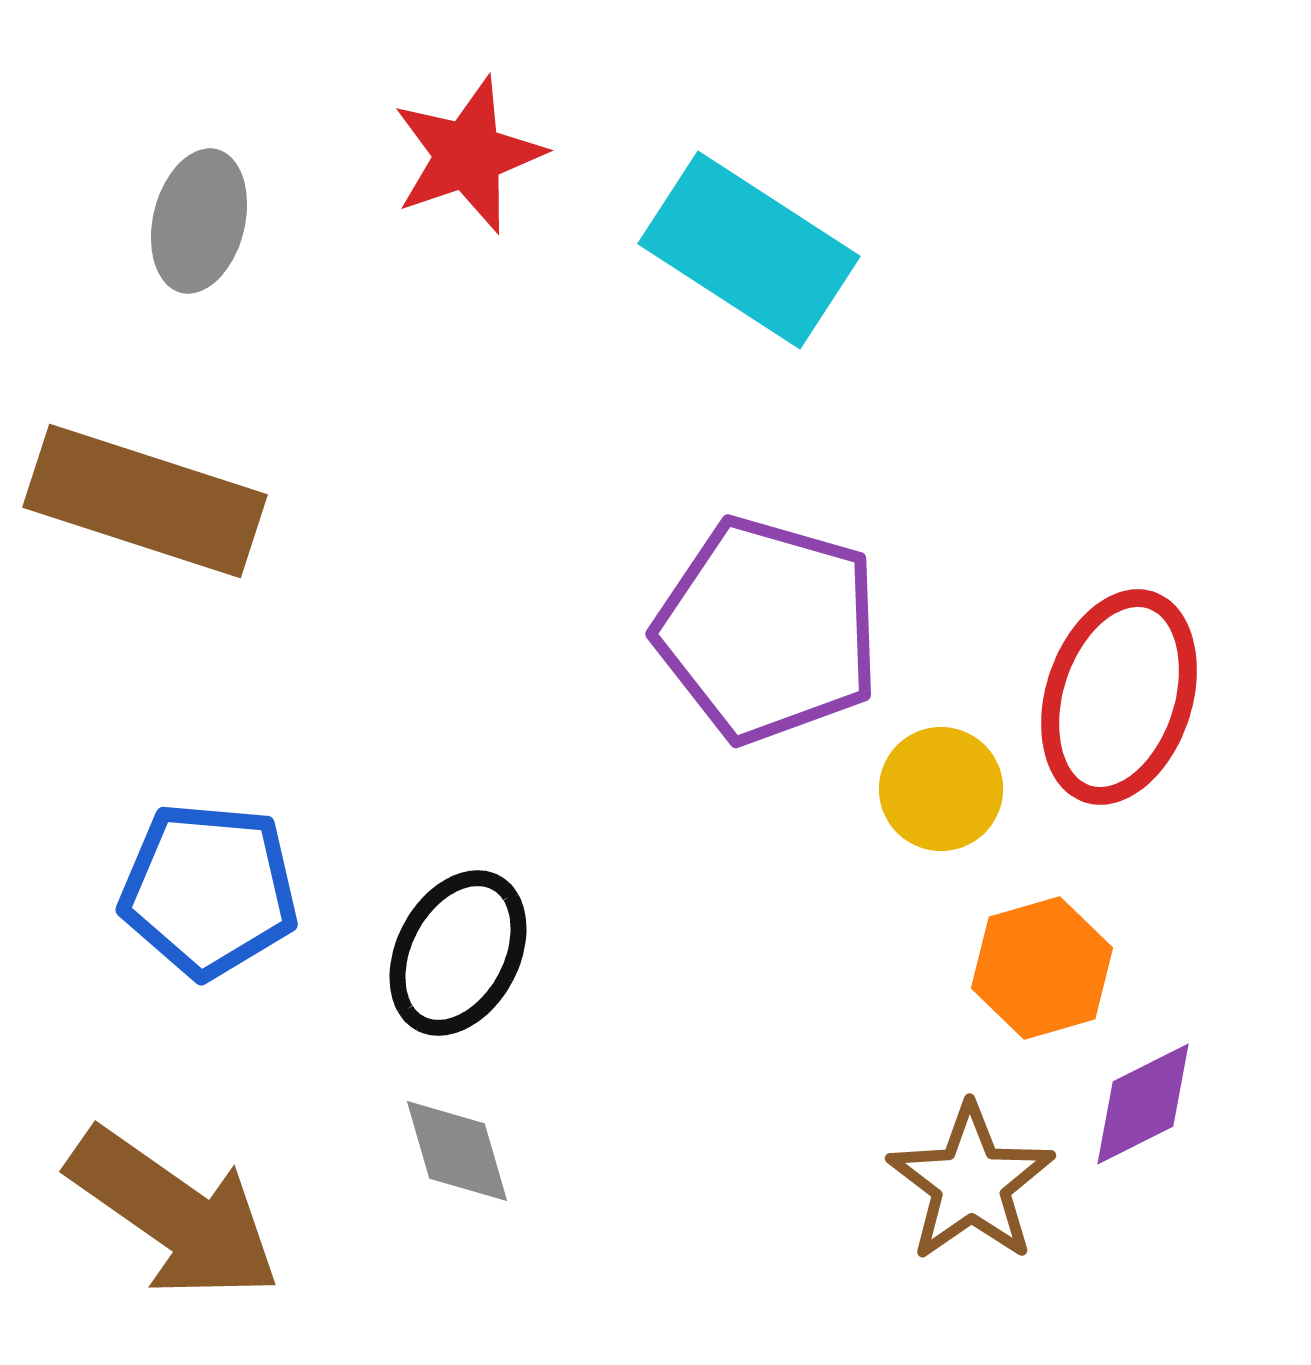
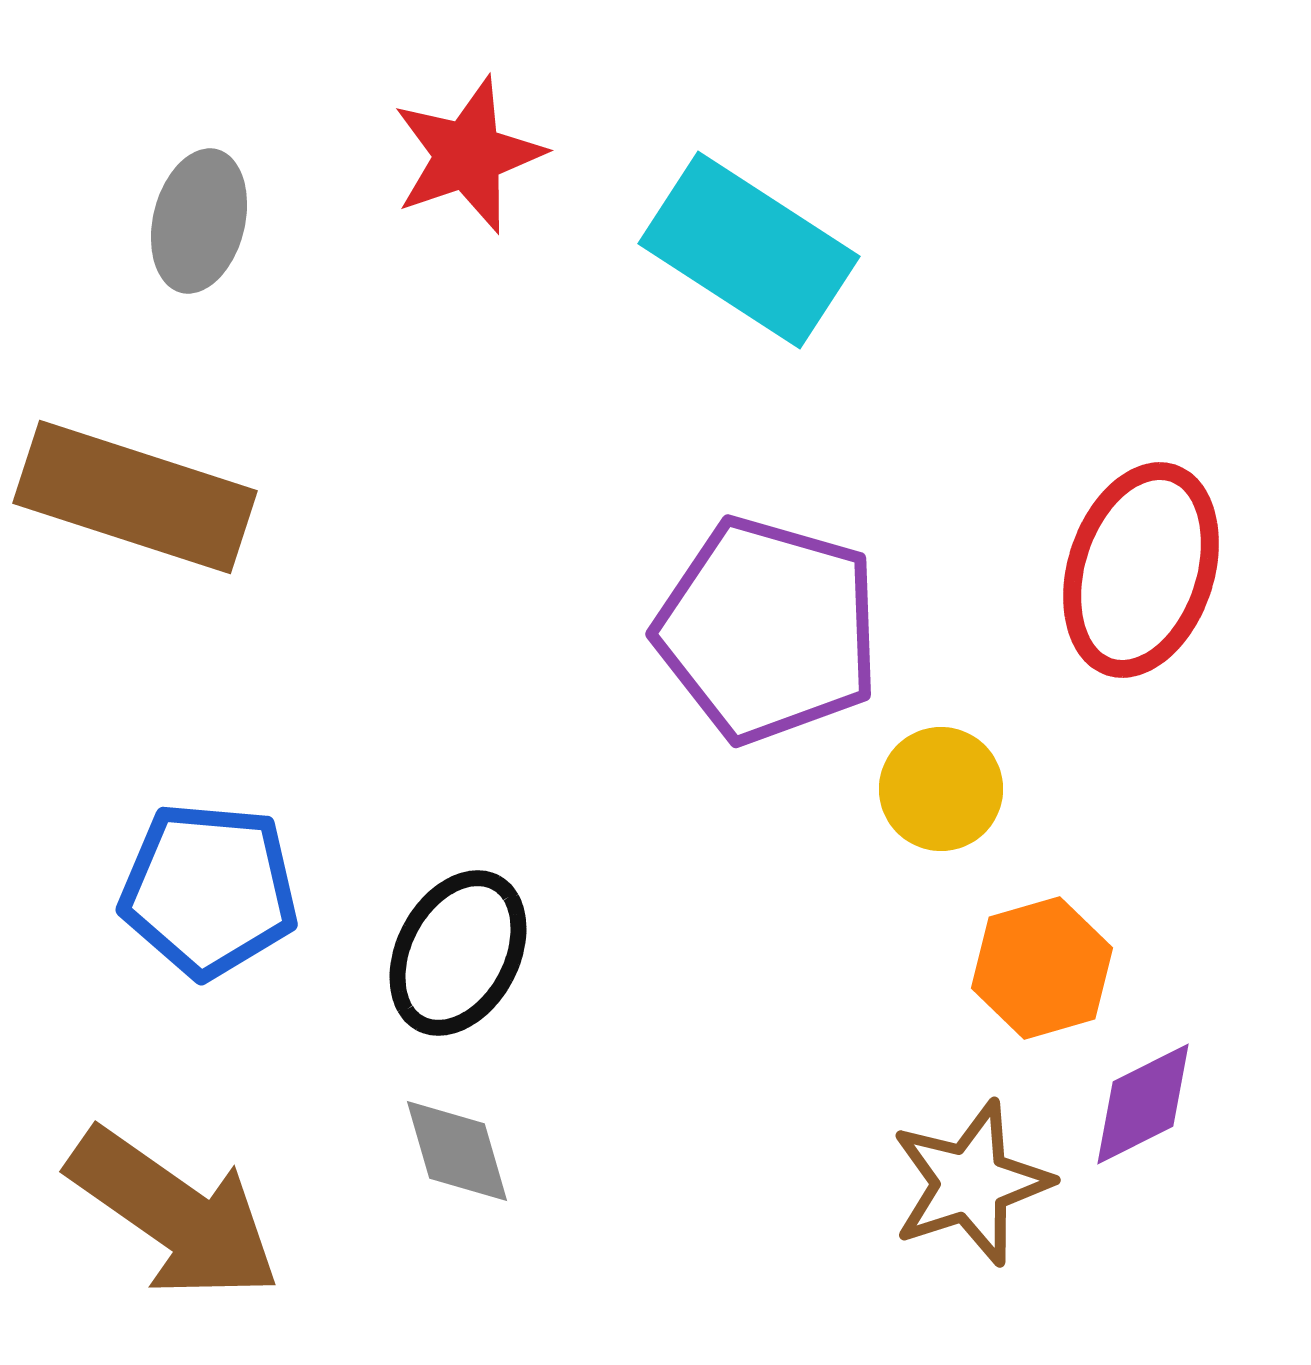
brown rectangle: moved 10 px left, 4 px up
red ellipse: moved 22 px right, 127 px up
brown star: rotated 17 degrees clockwise
